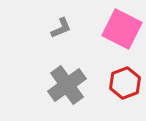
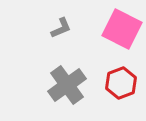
red hexagon: moved 4 px left
